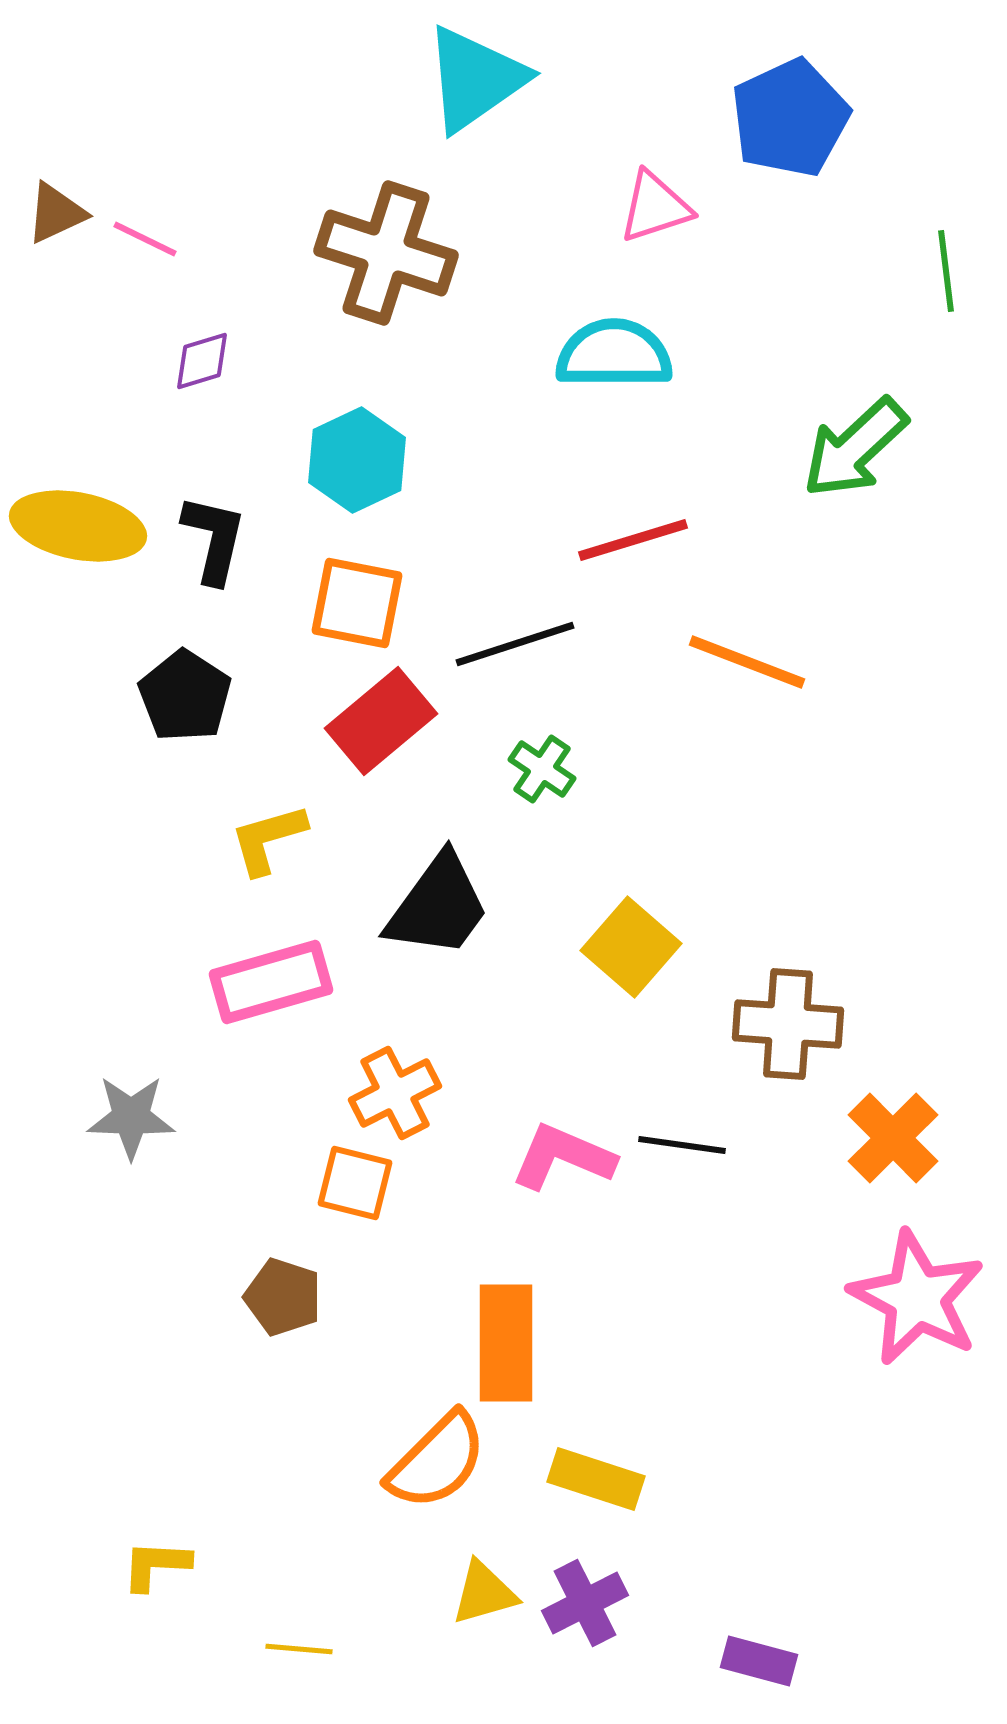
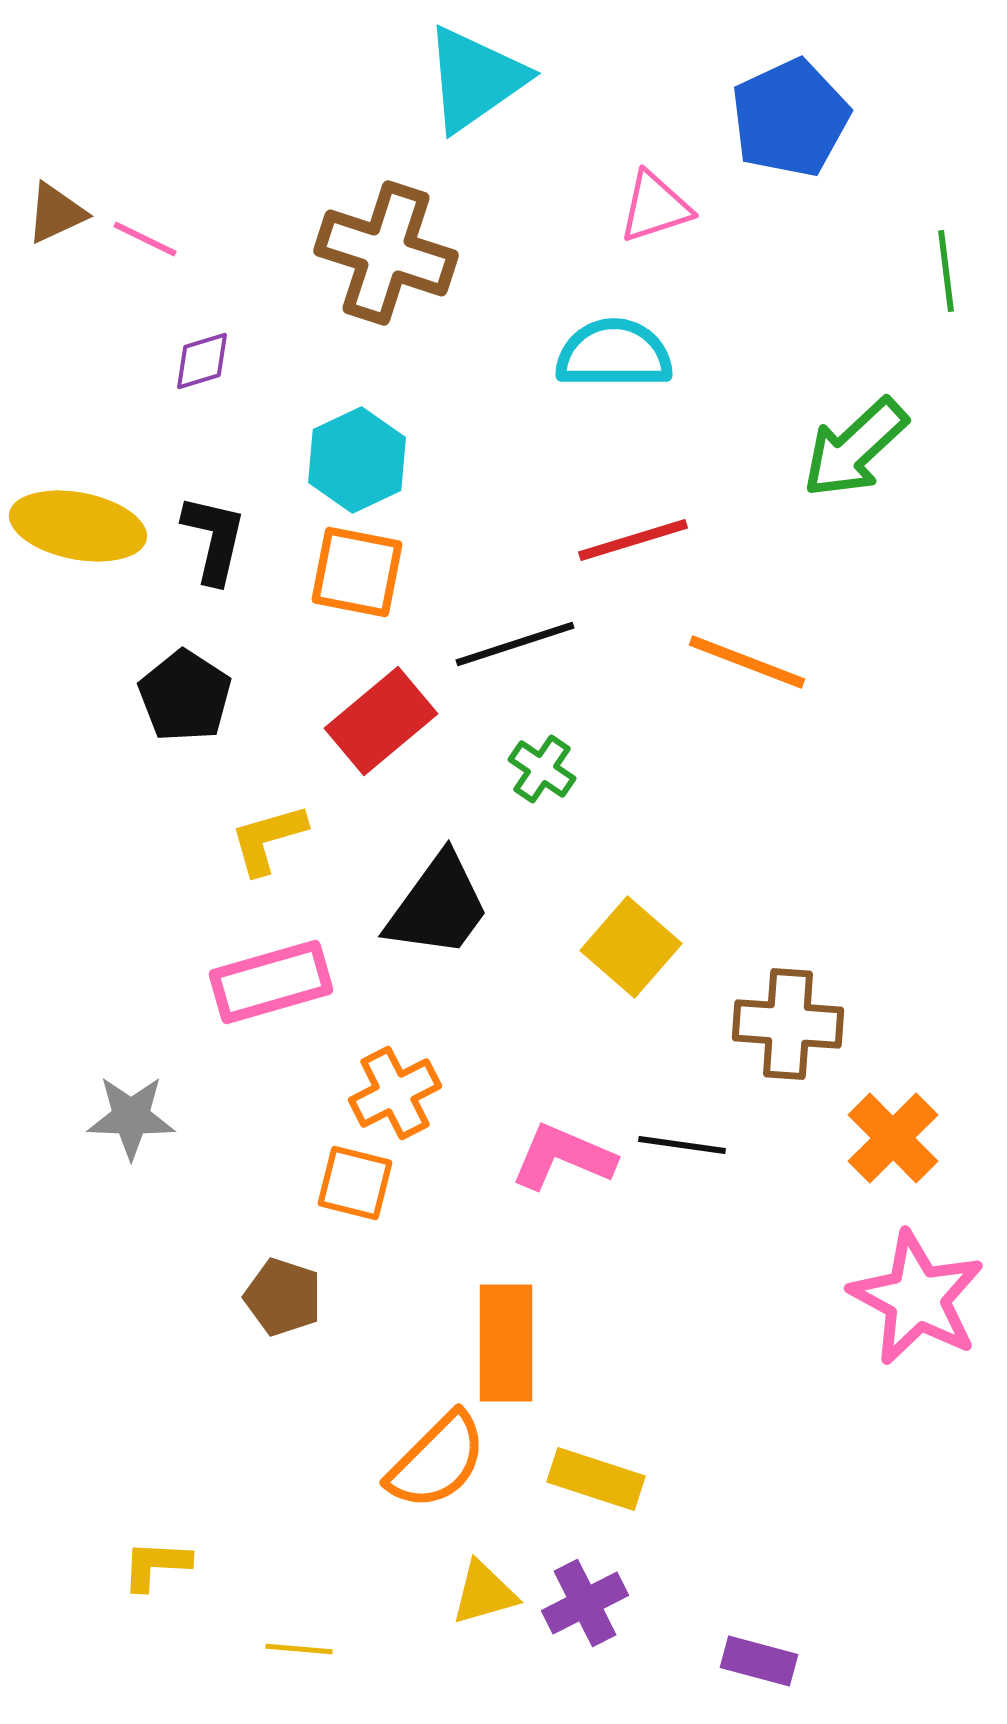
orange square at (357, 603): moved 31 px up
